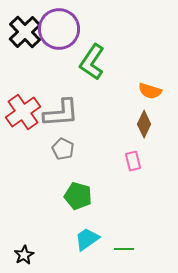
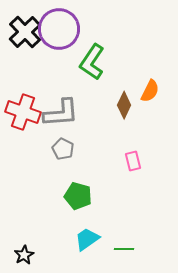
orange semicircle: rotated 80 degrees counterclockwise
red cross: rotated 36 degrees counterclockwise
brown diamond: moved 20 px left, 19 px up
